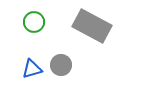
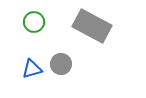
gray circle: moved 1 px up
